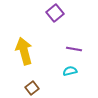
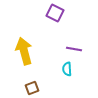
purple square: rotated 24 degrees counterclockwise
cyan semicircle: moved 3 px left, 2 px up; rotated 80 degrees counterclockwise
brown square: rotated 16 degrees clockwise
